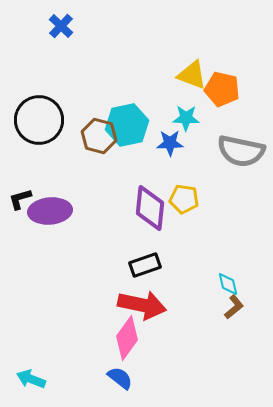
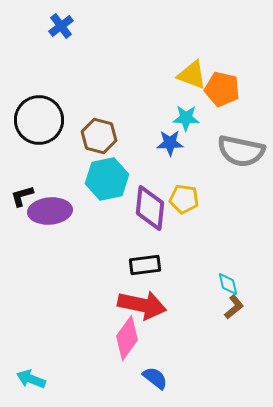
blue cross: rotated 10 degrees clockwise
cyan hexagon: moved 20 px left, 54 px down
black L-shape: moved 2 px right, 3 px up
black rectangle: rotated 12 degrees clockwise
blue semicircle: moved 35 px right
